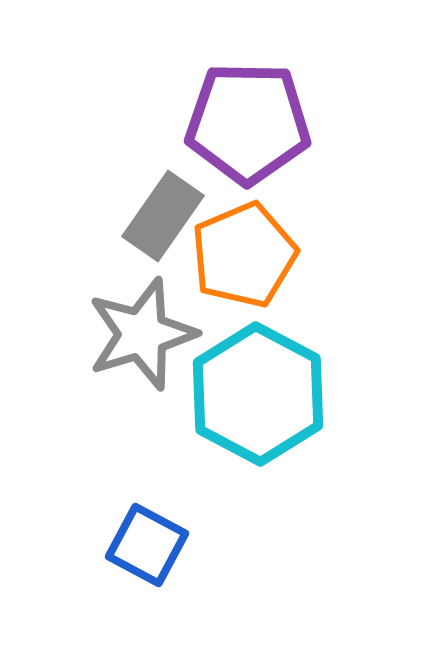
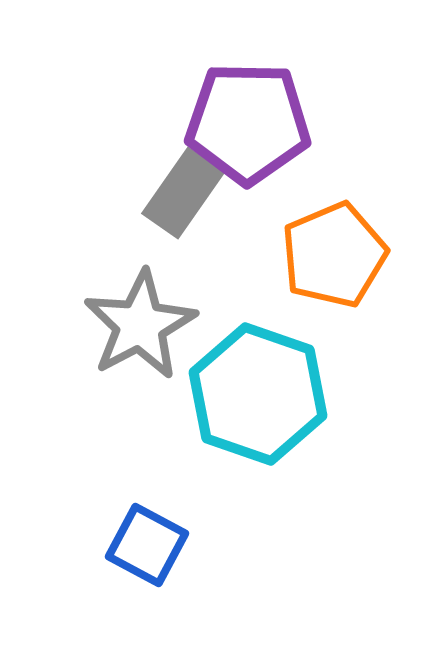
gray rectangle: moved 20 px right, 23 px up
orange pentagon: moved 90 px right
gray star: moved 2 px left, 9 px up; rotated 11 degrees counterclockwise
cyan hexagon: rotated 9 degrees counterclockwise
